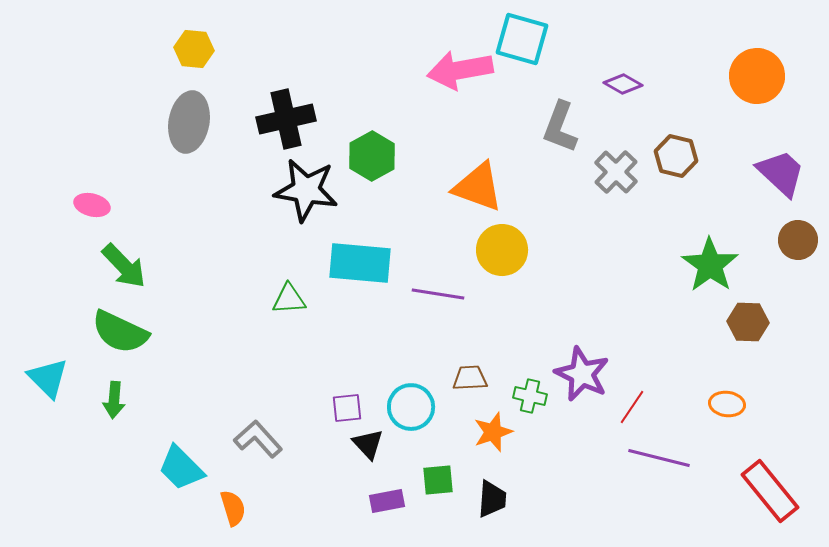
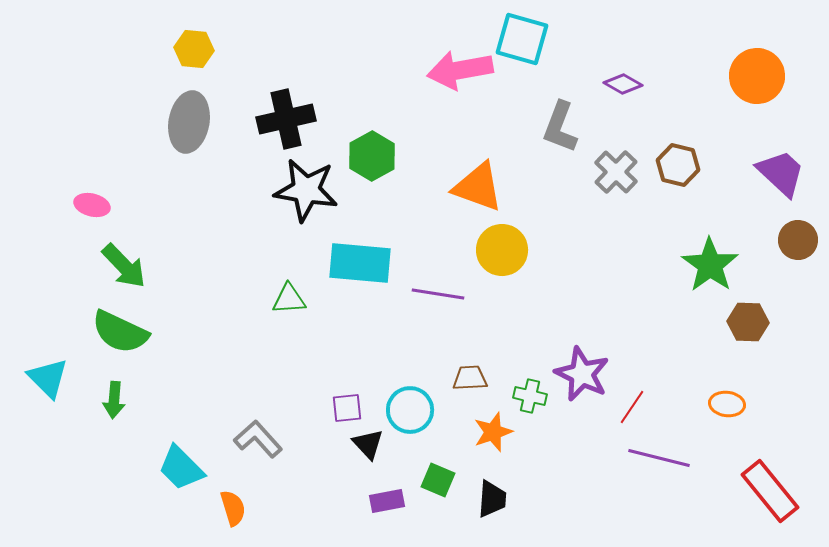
brown hexagon at (676, 156): moved 2 px right, 9 px down
cyan circle at (411, 407): moved 1 px left, 3 px down
green square at (438, 480): rotated 28 degrees clockwise
